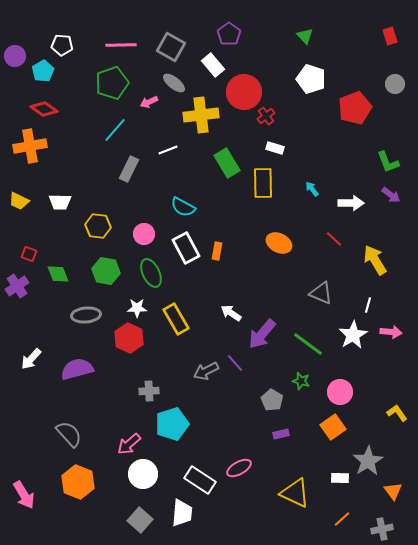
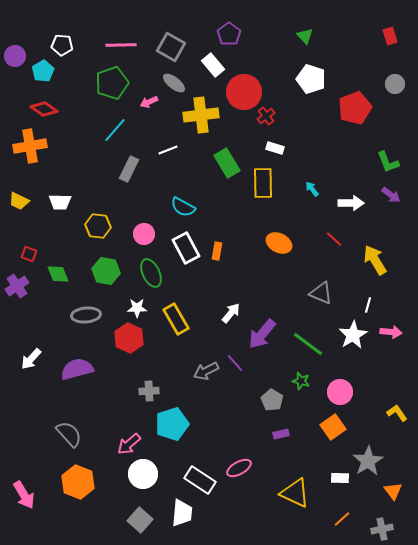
white arrow at (231, 313): rotated 95 degrees clockwise
